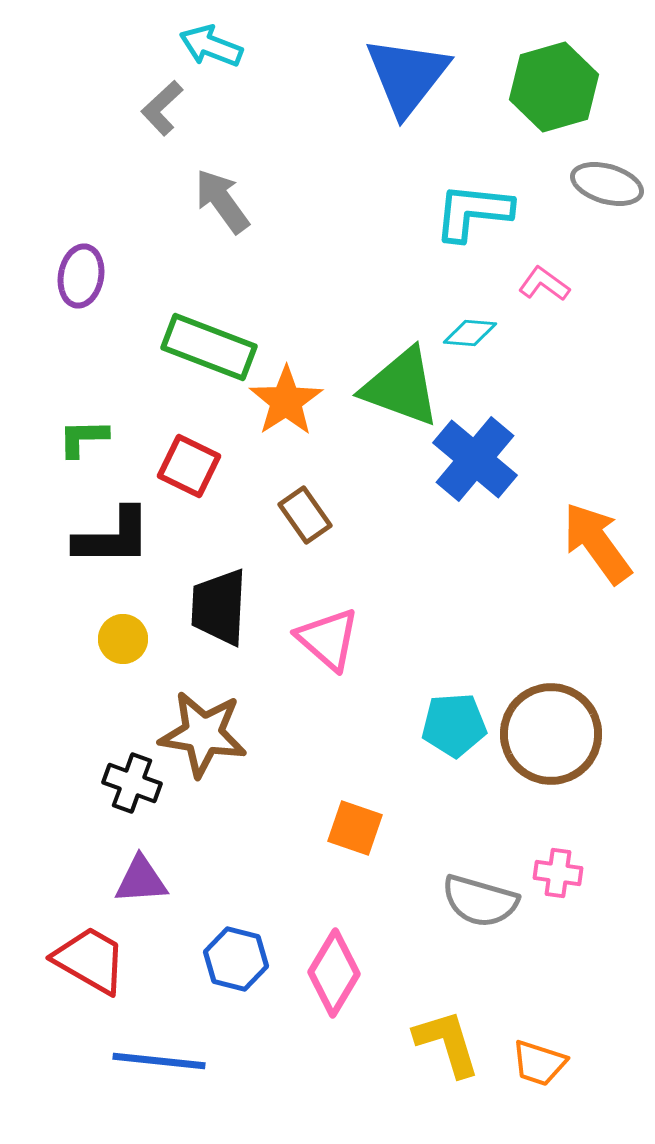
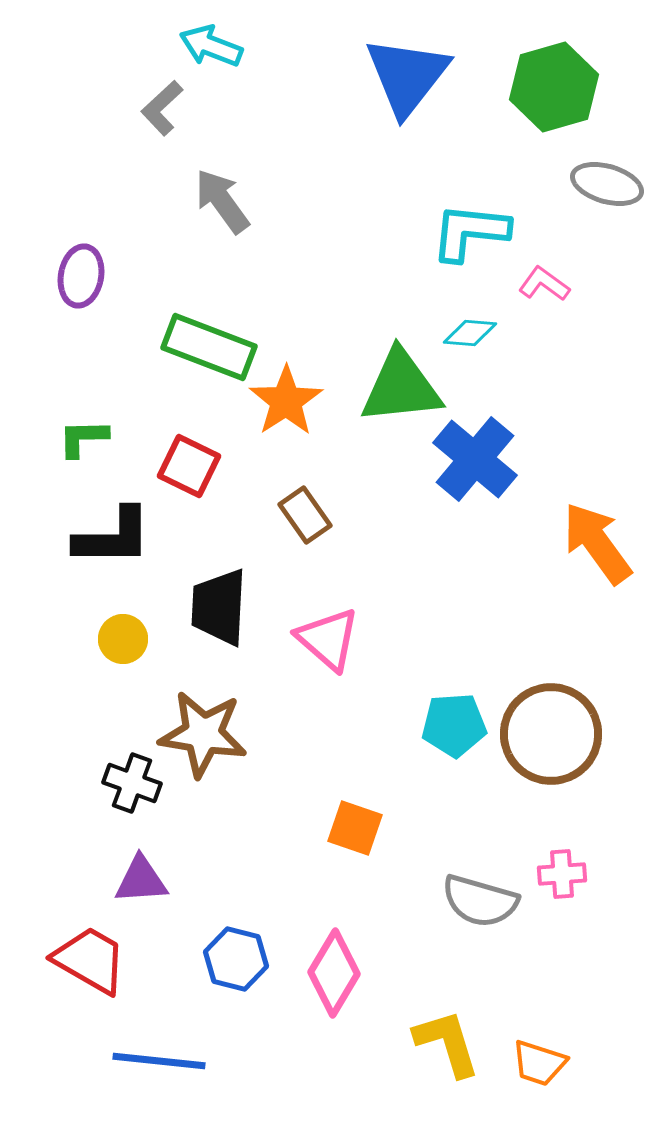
cyan L-shape: moved 3 px left, 20 px down
green triangle: rotated 26 degrees counterclockwise
pink cross: moved 4 px right, 1 px down; rotated 12 degrees counterclockwise
